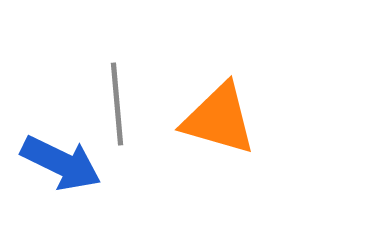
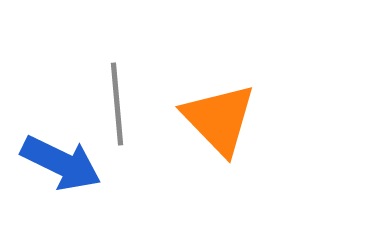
orange triangle: rotated 30 degrees clockwise
